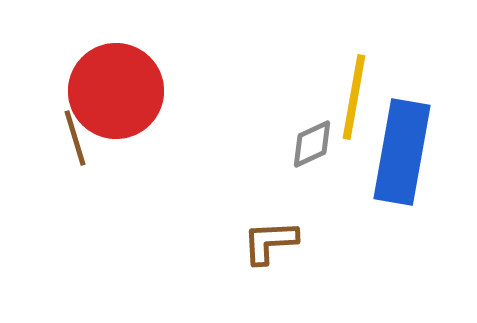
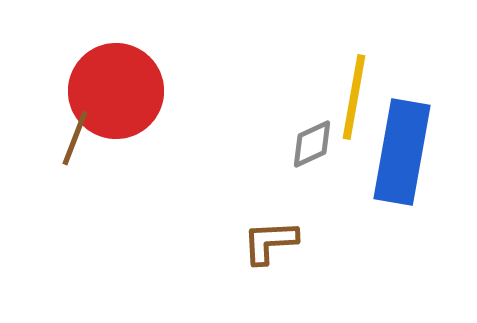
brown line: rotated 38 degrees clockwise
